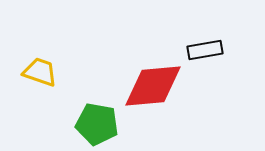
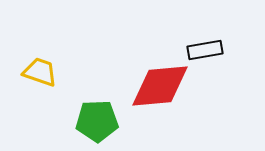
red diamond: moved 7 px right
green pentagon: moved 3 px up; rotated 12 degrees counterclockwise
